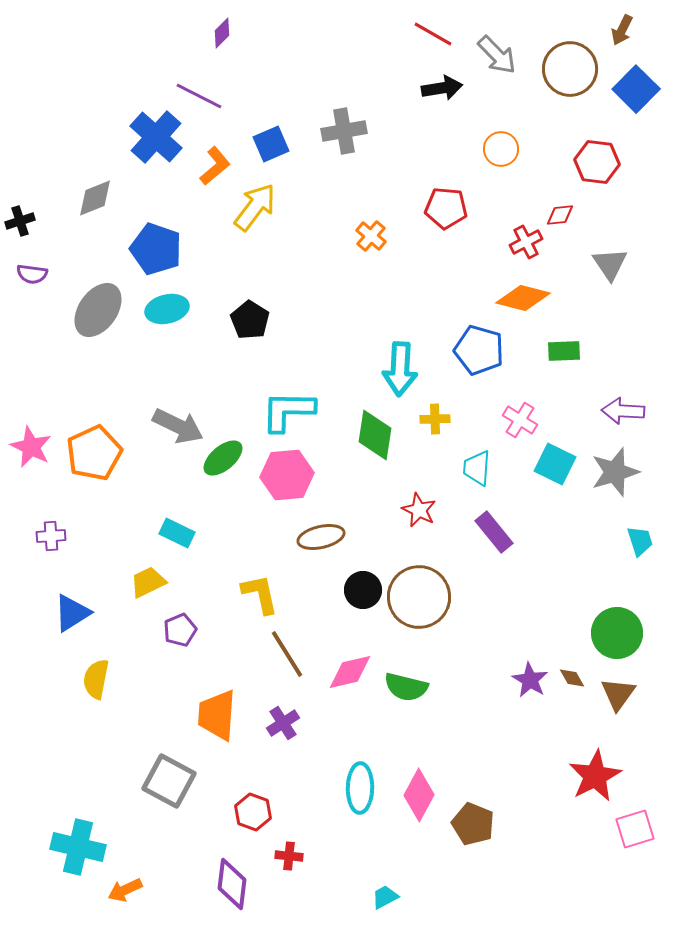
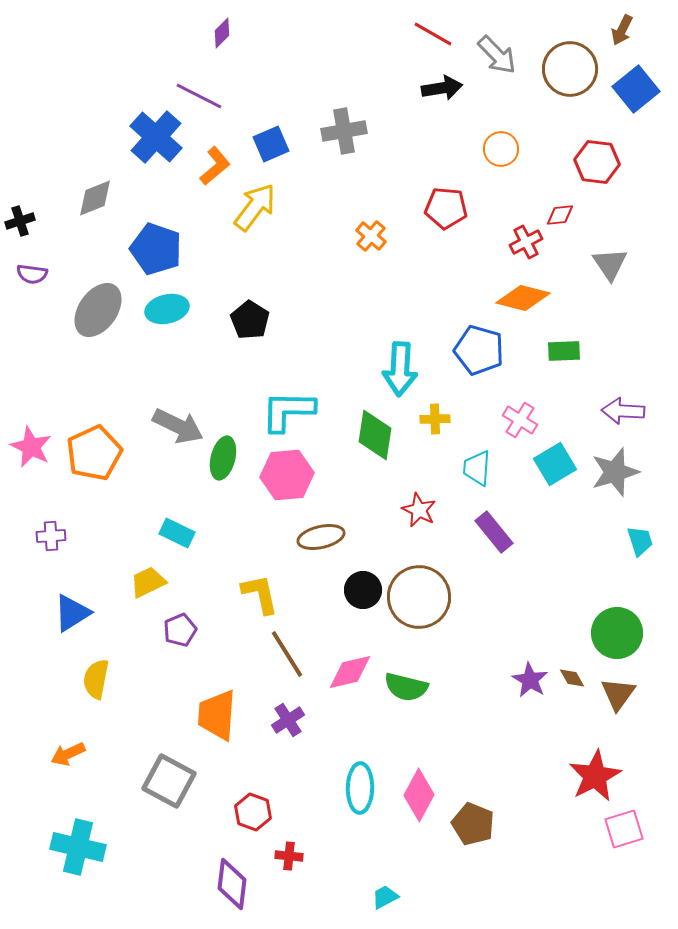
blue square at (636, 89): rotated 6 degrees clockwise
green ellipse at (223, 458): rotated 36 degrees counterclockwise
cyan square at (555, 464): rotated 33 degrees clockwise
purple cross at (283, 723): moved 5 px right, 3 px up
pink square at (635, 829): moved 11 px left
orange arrow at (125, 890): moved 57 px left, 136 px up
